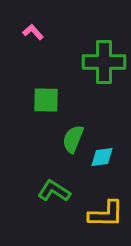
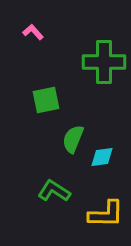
green square: rotated 12 degrees counterclockwise
